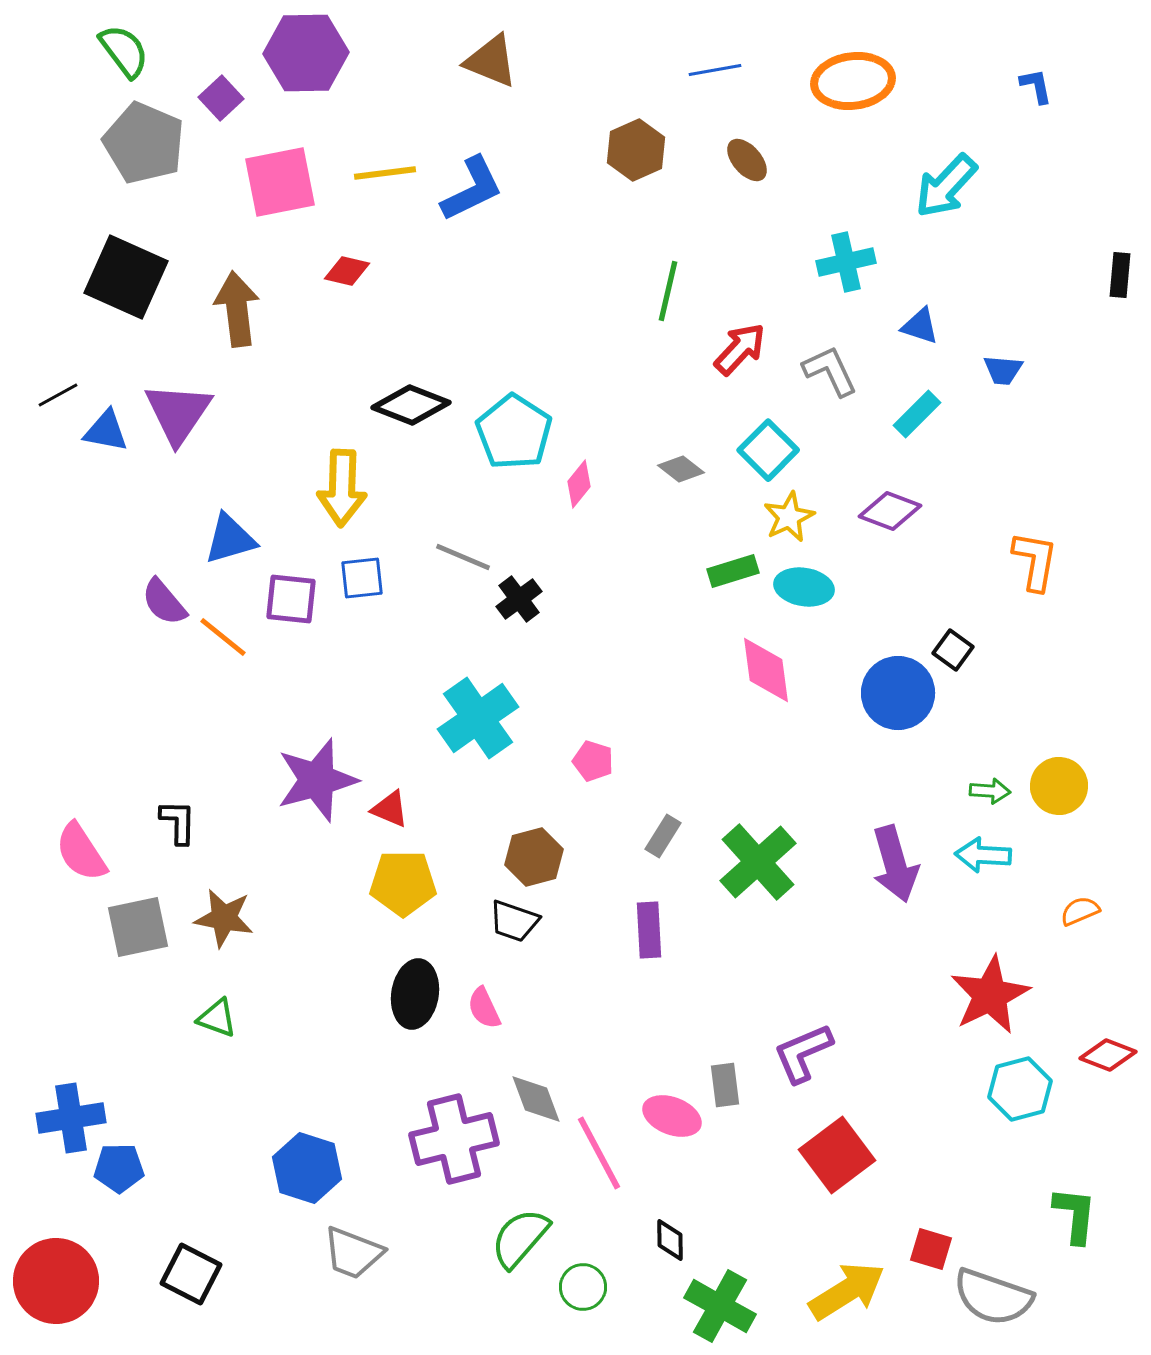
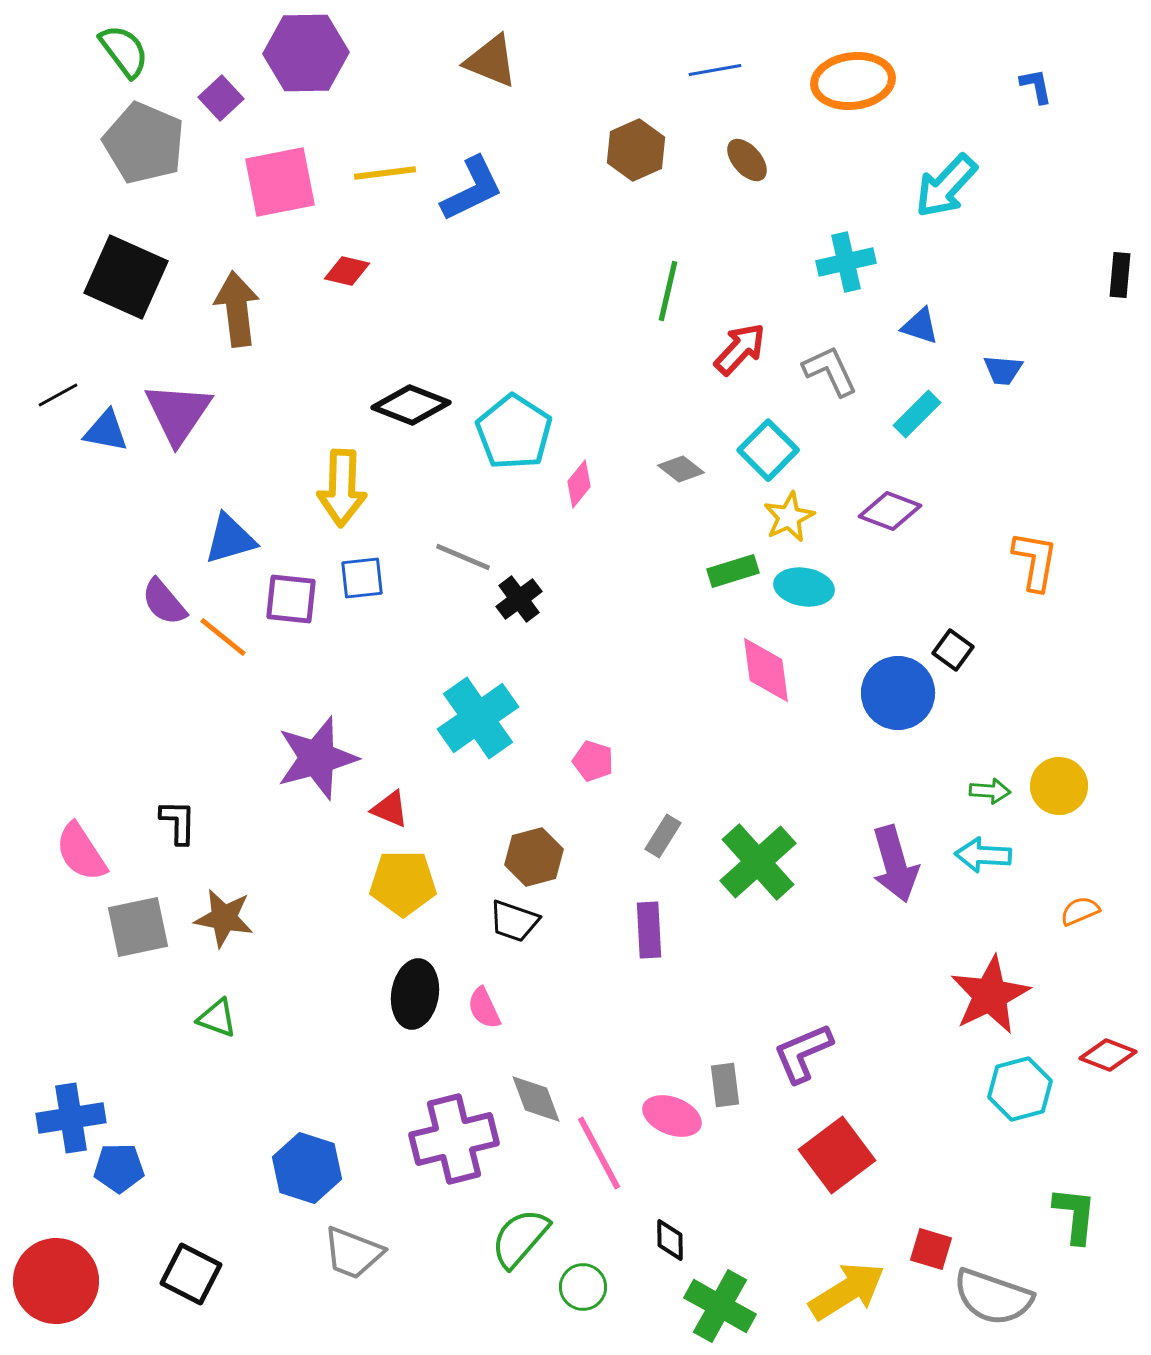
purple star at (317, 780): moved 22 px up
